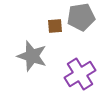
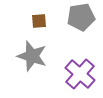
brown square: moved 16 px left, 5 px up
purple cross: rotated 16 degrees counterclockwise
